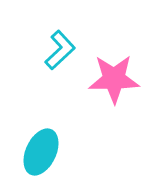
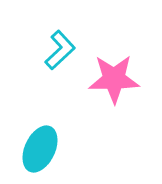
cyan ellipse: moved 1 px left, 3 px up
